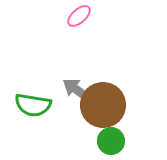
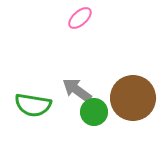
pink ellipse: moved 1 px right, 2 px down
brown circle: moved 30 px right, 7 px up
green circle: moved 17 px left, 29 px up
